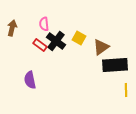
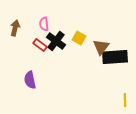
brown arrow: moved 3 px right
brown triangle: rotated 18 degrees counterclockwise
black rectangle: moved 8 px up
yellow line: moved 1 px left, 10 px down
